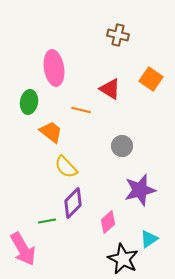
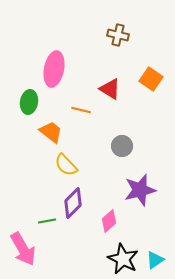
pink ellipse: moved 1 px down; rotated 20 degrees clockwise
yellow semicircle: moved 2 px up
pink diamond: moved 1 px right, 1 px up
cyan triangle: moved 6 px right, 21 px down
